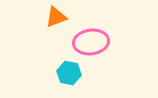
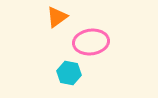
orange triangle: moved 1 px right; rotated 15 degrees counterclockwise
